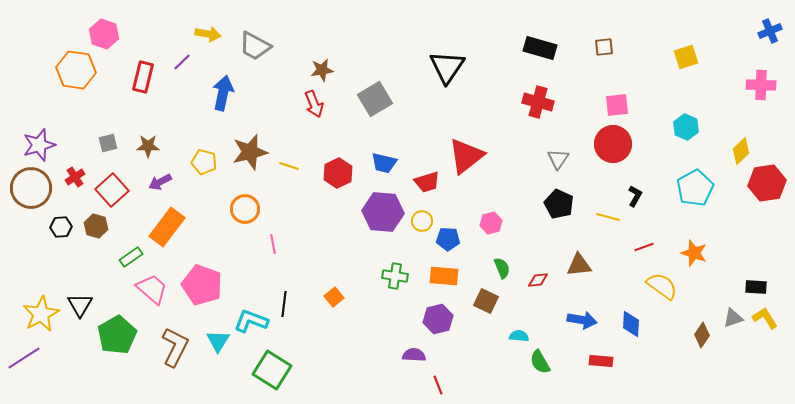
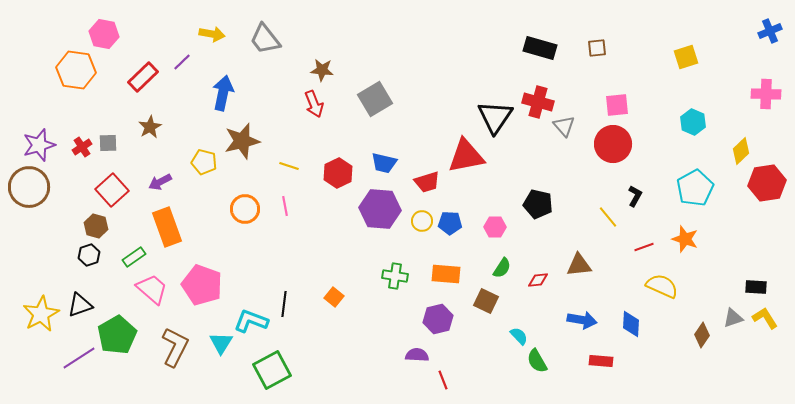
pink hexagon at (104, 34): rotated 8 degrees counterclockwise
yellow arrow at (208, 34): moved 4 px right
gray trapezoid at (255, 46): moved 10 px right, 7 px up; rotated 24 degrees clockwise
brown square at (604, 47): moved 7 px left, 1 px down
black triangle at (447, 67): moved 48 px right, 50 px down
brown star at (322, 70): rotated 15 degrees clockwise
red rectangle at (143, 77): rotated 32 degrees clockwise
pink cross at (761, 85): moved 5 px right, 9 px down
cyan hexagon at (686, 127): moved 7 px right, 5 px up
gray square at (108, 143): rotated 12 degrees clockwise
brown star at (148, 146): moved 2 px right, 19 px up; rotated 30 degrees counterclockwise
brown star at (250, 152): moved 8 px left, 11 px up
red triangle at (466, 156): rotated 27 degrees clockwise
gray triangle at (558, 159): moved 6 px right, 33 px up; rotated 15 degrees counterclockwise
red cross at (75, 177): moved 7 px right, 30 px up
brown circle at (31, 188): moved 2 px left, 1 px up
black pentagon at (559, 204): moved 21 px left; rotated 12 degrees counterclockwise
purple hexagon at (383, 212): moved 3 px left, 3 px up
yellow line at (608, 217): rotated 35 degrees clockwise
pink hexagon at (491, 223): moved 4 px right, 4 px down; rotated 15 degrees clockwise
black hexagon at (61, 227): moved 28 px right, 28 px down; rotated 15 degrees counterclockwise
orange rectangle at (167, 227): rotated 57 degrees counterclockwise
blue pentagon at (448, 239): moved 2 px right, 16 px up
pink line at (273, 244): moved 12 px right, 38 px up
orange star at (694, 253): moved 9 px left, 14 px up
green rectangle at (131, 257): moved 3 px right
green semicircle at (502, 268): rotated 55 degrees clockwise
orange rectangle at (444, 276): moved 2 px right, 2 px up
yellow semicircle at (662, 286): rotated 12 degrees counterclockwise
orange square at (334, 297): rotated 12 degrees counterclockwise
black triangle at (80, 305): rotated 40 degrees clockwise
cyan semicircle at (519, 336): rotated 42 degrees clockwise
cyan triangle at (218, 341): moved 3 px right, 2 px down
purple semicircle at (414, 355): moved 3 px right
purple line at (24, 358): moved 55 px right
green semicircle at (540, 362): moved 3 px left, 1 px up
green square at (272, 370): rotated 30 degrees clockwise
red line at (438, 385): moved 5 px right, 5 px up
